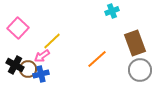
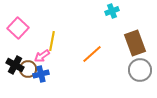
yellow line: rotated 36 degrees counterclockwise
orange line: moved 5 px left, 5 px up
